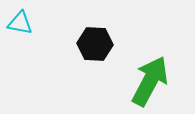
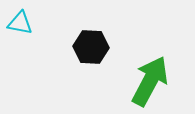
black hexagon: moved 4 px left, 3 px down
